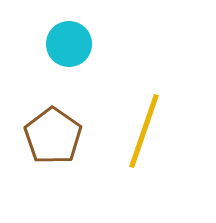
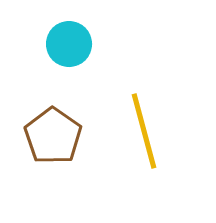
yellow line: rotated 34 degrees counterclockwise
